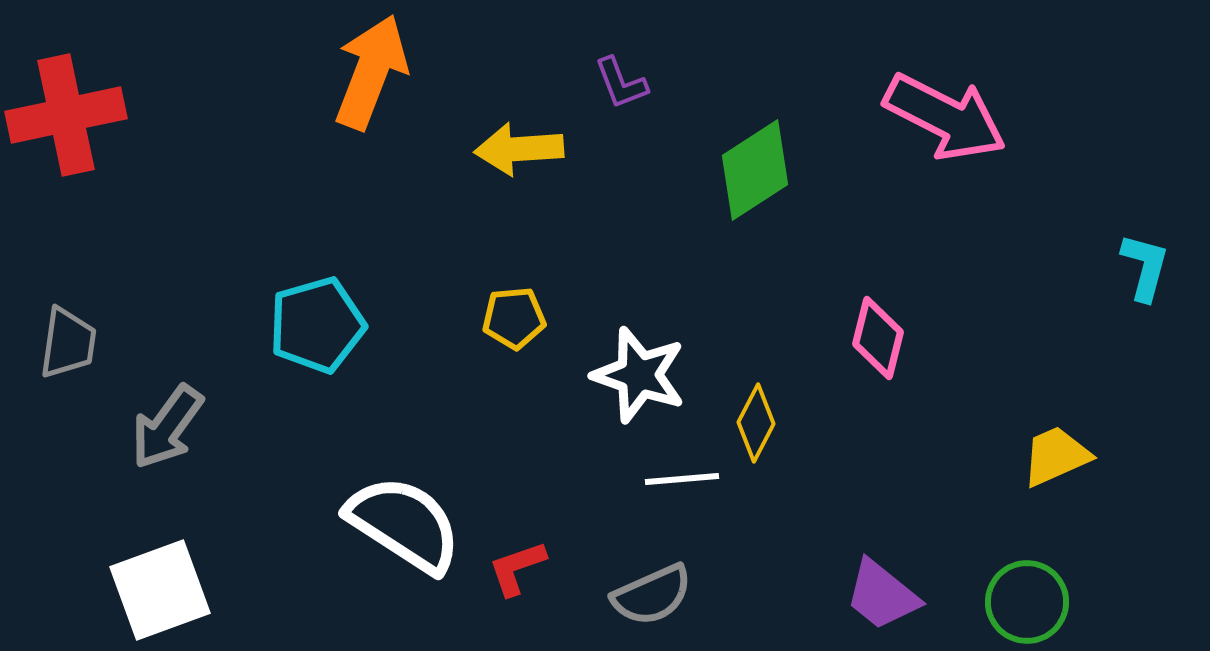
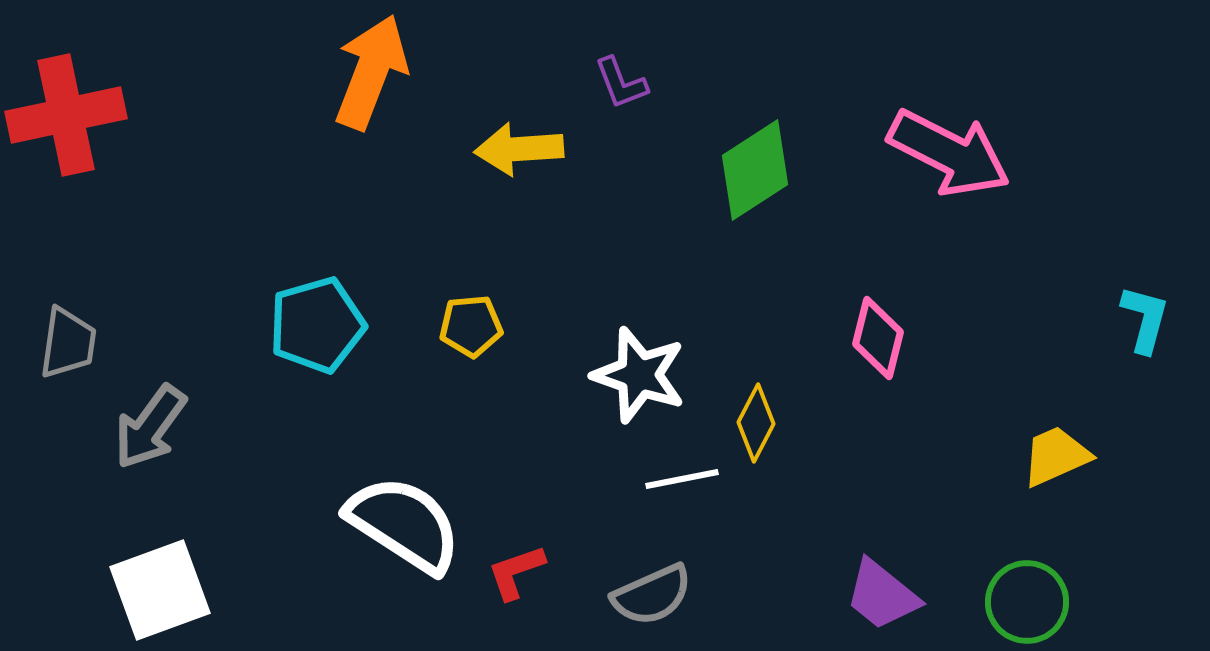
pink arrow: moved 4 px right, 36 px down
cyan L-shape: moved 52 px down
yellow pentagon: moved 43 px left, 8 px down
gray arrow: moved 17 px left
white line: rotated 6 degrees counterclockwise
red L-shape: moved 1 px left, 4 px down
